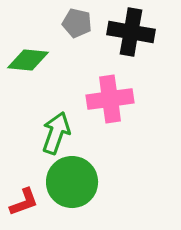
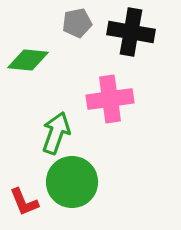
gray pentagon: rotated 24 degrees counterclockwise
red L-shape: rotated 88 degrees clockwise
